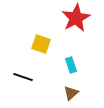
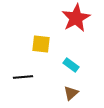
yellow square: rotated 12 degrees counterclockwise
cyan rectangle: rotated 35 degrees counterclockwise
black line: rotated 24 degrees counterclockwise
